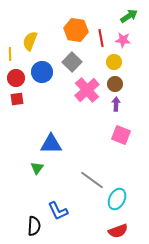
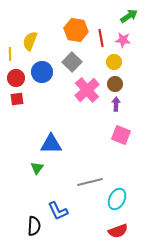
gray line: moved 2 px left, 2 px down; rotated 50 degrees counterclockwise
